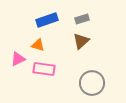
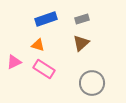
blue rectangle: moved 1 px left, 1 px up
brown triangle: moved 2 px down
pink triangle: moved 4 px left, 3 px down
pink rectangle: rotated 25 degrees clockwise
